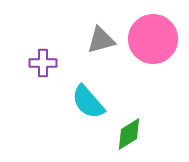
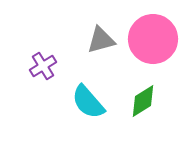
purple cross: moved 3 px down; rotated 32 degrees counterclockwise
green diamond: moved 14 px right, 33 px up
